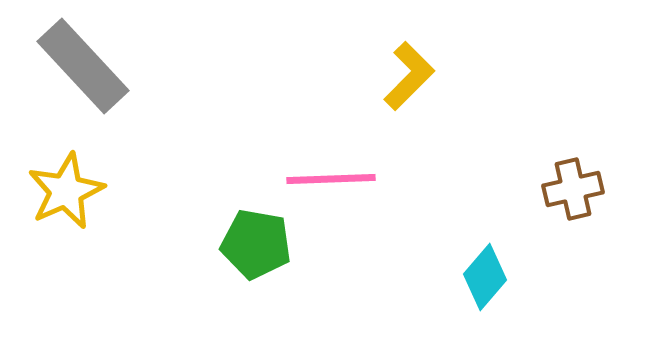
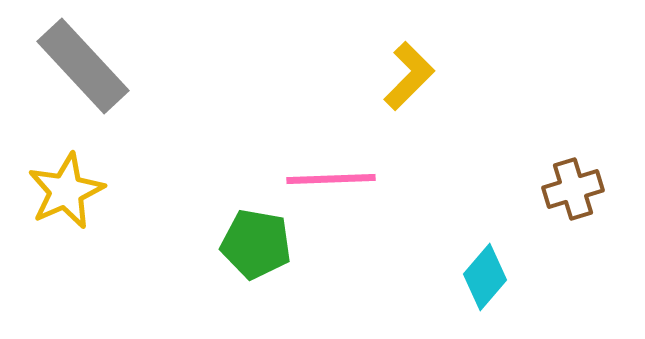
brown cross: rotated 4 degrees counterclockwise
